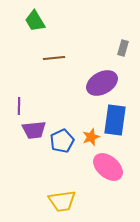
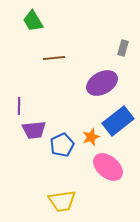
green trapezoid: moved 2 px left
blue rectangle: moved 3 px right, 1 px down; rotated 44 degrees clockwise
blue pentagon: moved 4 px down
